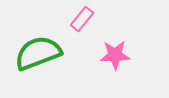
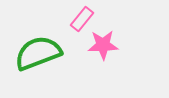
pink star: moved 12 px left, 10 px up
